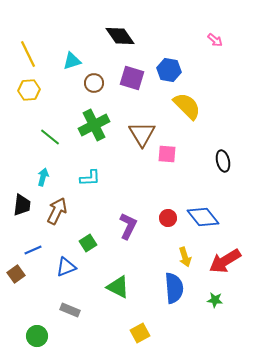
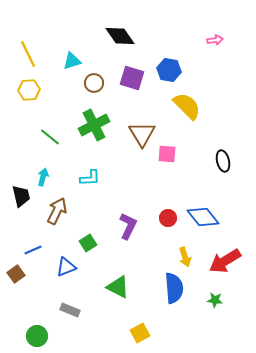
pink arrow: rotated 49 degrees counterclockwise
black trapezoid: moved 1 px left, 9 px up; rotated 20 degrees counterclockwise
